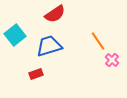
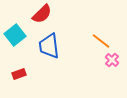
red semicircle: moved 13 px left; rotated 10 degrees counterclockwise
orange line: moved 3 px right; rotated 18 degrees counterclockwise
blue trapezoid: rotated 80 degrees counterclockwise
red rectangle: moved 17 px left
